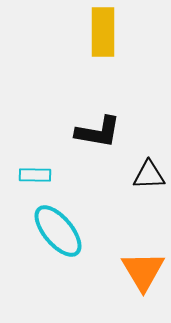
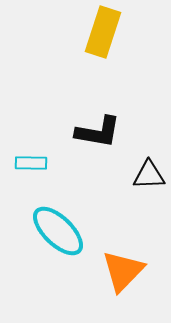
yellow rectangle: rotated 18 degrees clockwise
cyan rectangle: moved 4 px left, 12 px up
cyan ellipse: rotated 6 degrees counterclockwise
orange triangle: moved 20 px left; rotated 15 degrees clockwise
